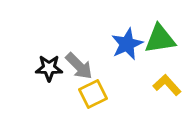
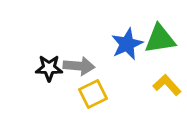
gray arrow: rotated 40 degrees counterclockwise
